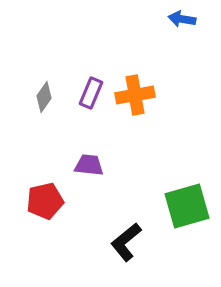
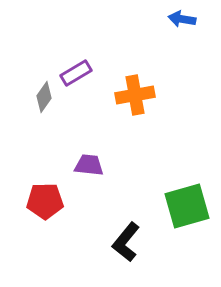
purple rectangle: moved 15 px left, 20 px up; rotated 36 degrees clockwise
red pentagon: rotated 12 degrees clockwise
black L-shape: rotated 12 degrees counterclockwise
